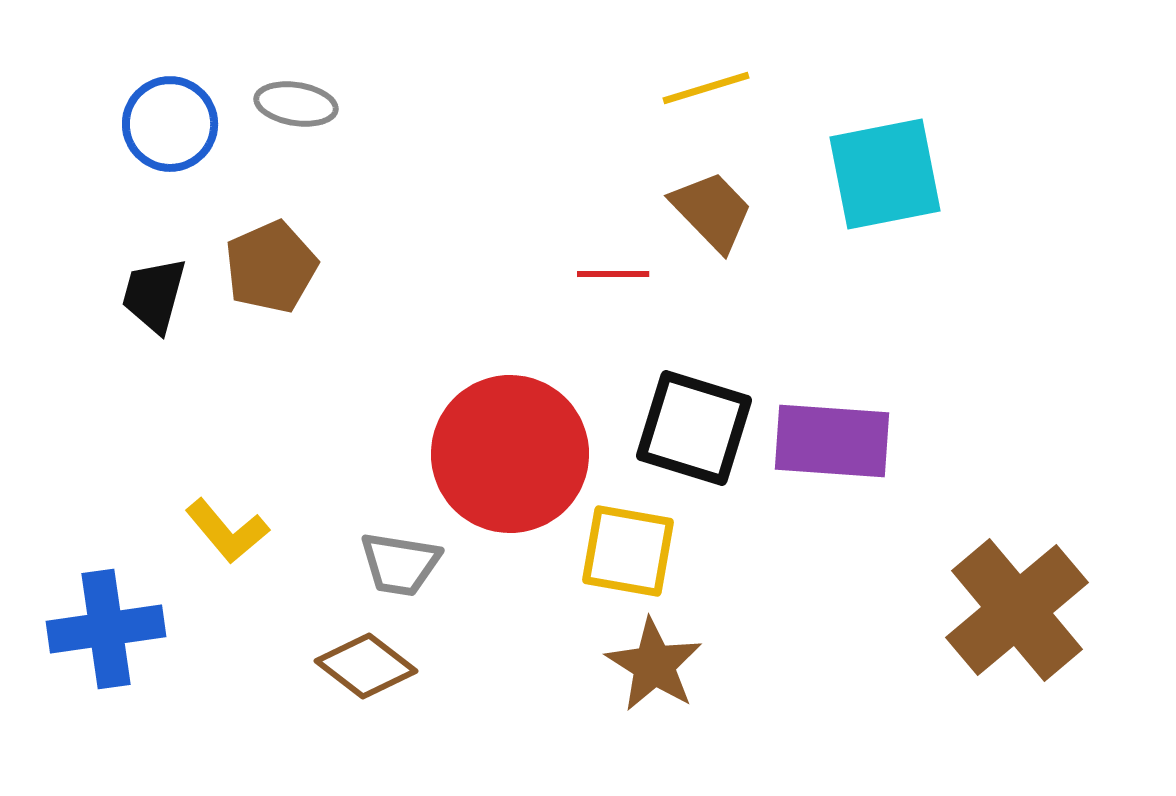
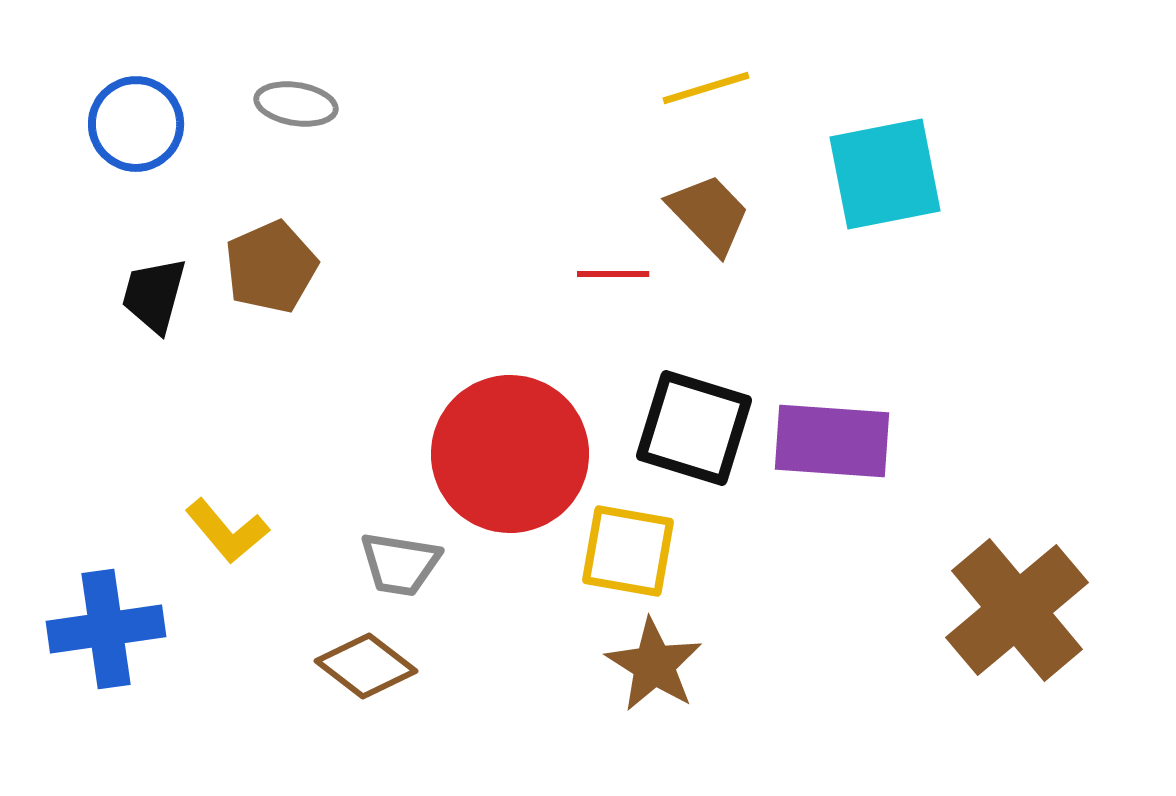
blue circle: moved 34 px left
brown trapezoid: moved 3 px left, 3 px down
